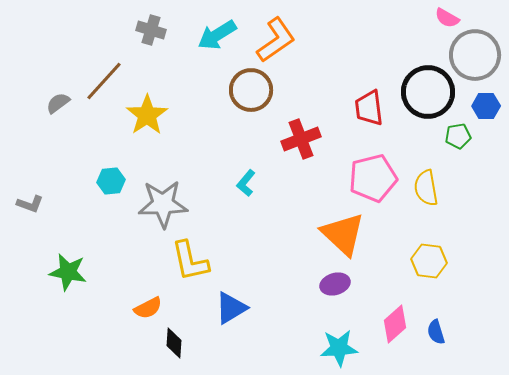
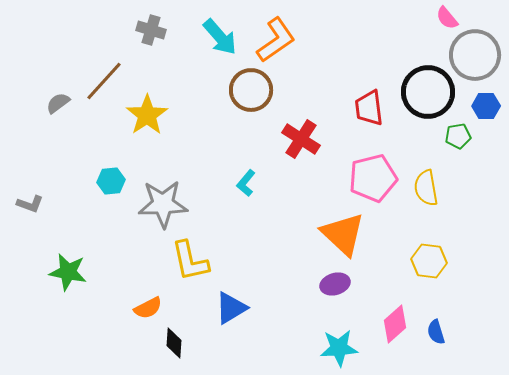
pink semicircle: rotated 20 degrees clockwise
cyan arrow: moved 3 px right, 2 px down; rotated 99 degrees counterclockwise
red cross: rotated 36 degrees counterclockwise
